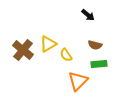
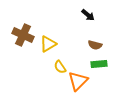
brown cross: moved 15 px up; rotated 15 degrees counterclockwise
yellow semicircle: moved 6 px left, 12 px down
